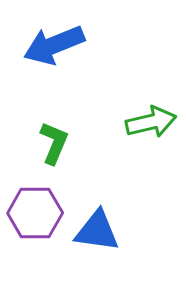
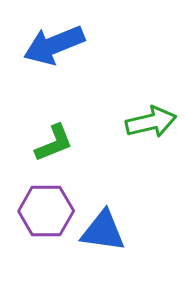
green L-shape: rotated 45 degrees clockwise
purple hexagon: moved 11 px right, 2 px up
blue triangle: moved 6 px right
